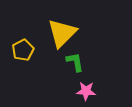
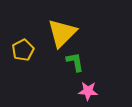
pink star: moved 2 px right
